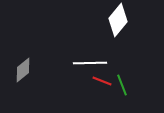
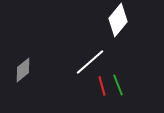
white line: moved 1 px up; rotated 40 degrees counterclockwise
red line: moved 5 px down; rotated 54 degrees clockwise
green line: moved 4 px left
